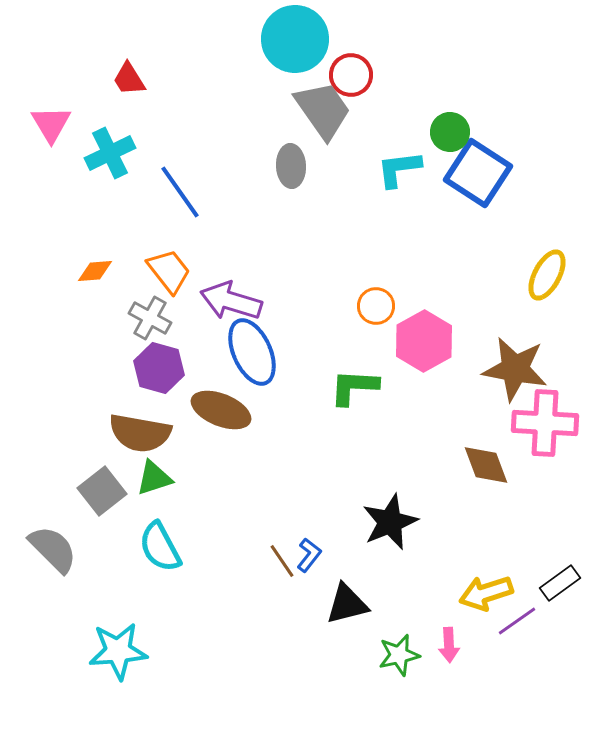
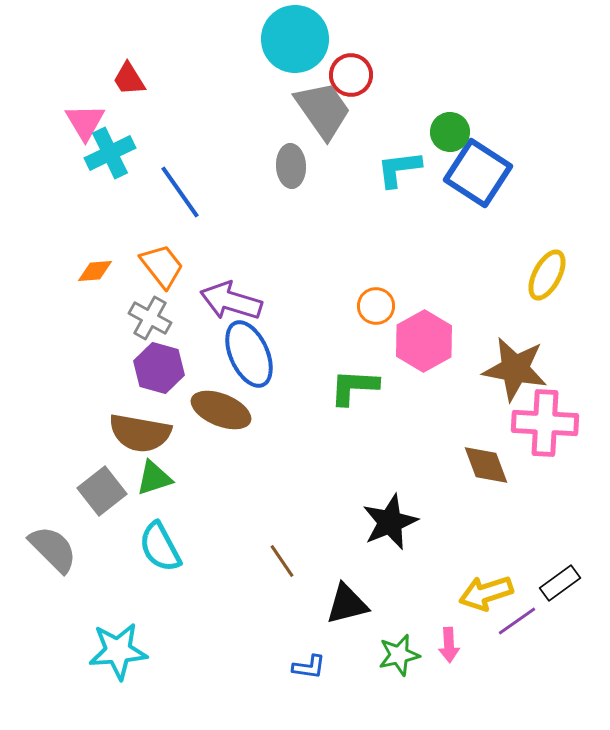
pink triangle: moved 34 px right, 2 px up
orange trapezoid: moved 7 px left, 5 px up
blue ellipse: moved 3 px left, 2 px down
blue L-shape: moved 112 px down; rotated 60 degrees clockwise
